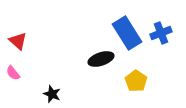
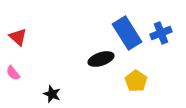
red triangle: moved 4 px up
